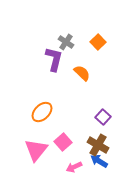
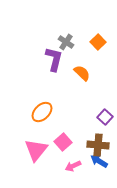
purple square: moved 2 px right
brown cross: rotated 25 degrees counterclockwise
pink arrow: moved 1 px left, 1 px up
